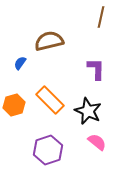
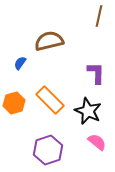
brown line: moved 2 px left, 1 px up
purple L-shape: moved 4 px down
orange hexagon: moved 2 px up
